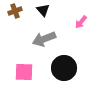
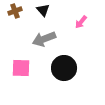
pink square: moved 3 px left, 4 px up
